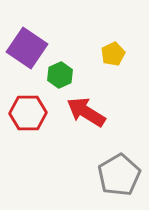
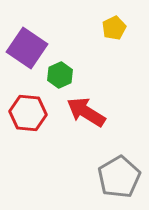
yellow pentagon: moved 1 px right, 26 px up
red hexagon: rotated 6 degrees clockwise
gray pentagon: moved 2 px down
